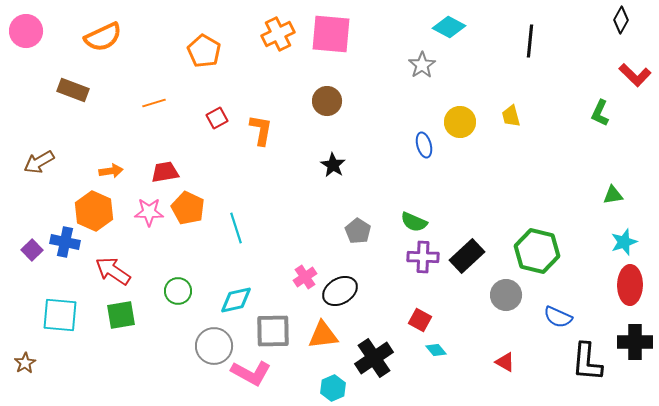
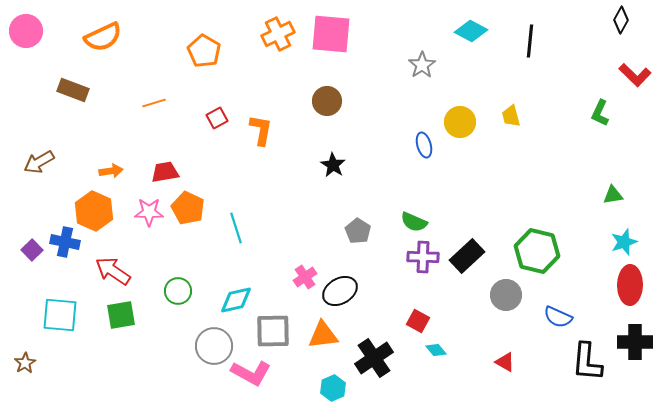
cyan diamond at (449, 27): moved 22 px right, 4 px down
red square at (420, 320): moved 2 px left, 1 px down
